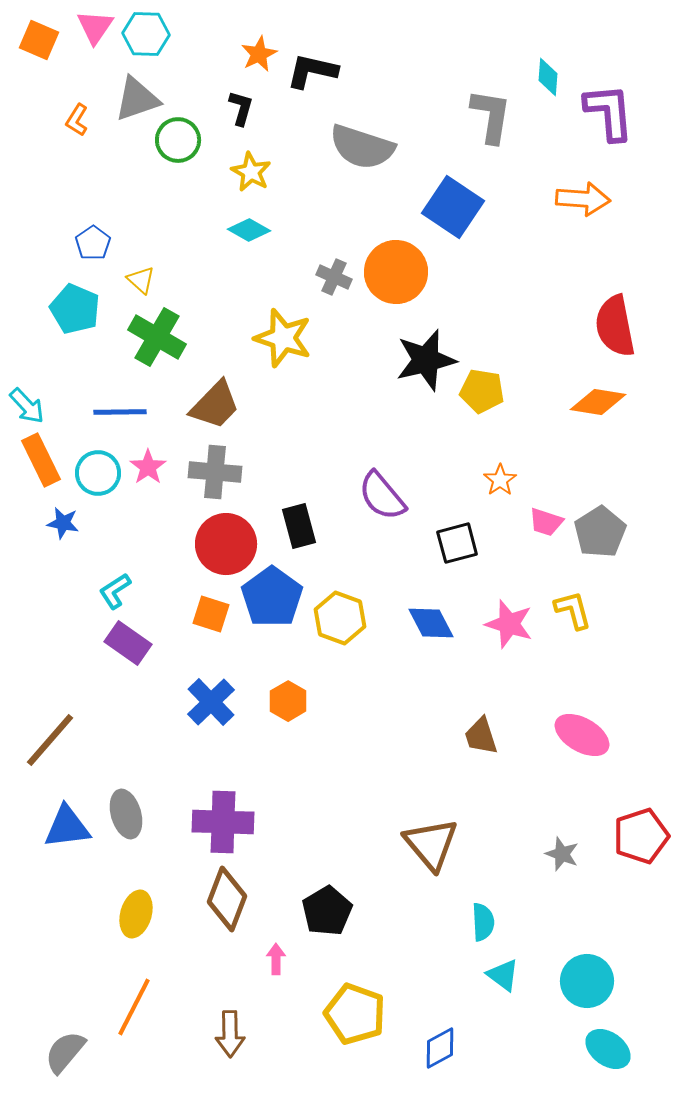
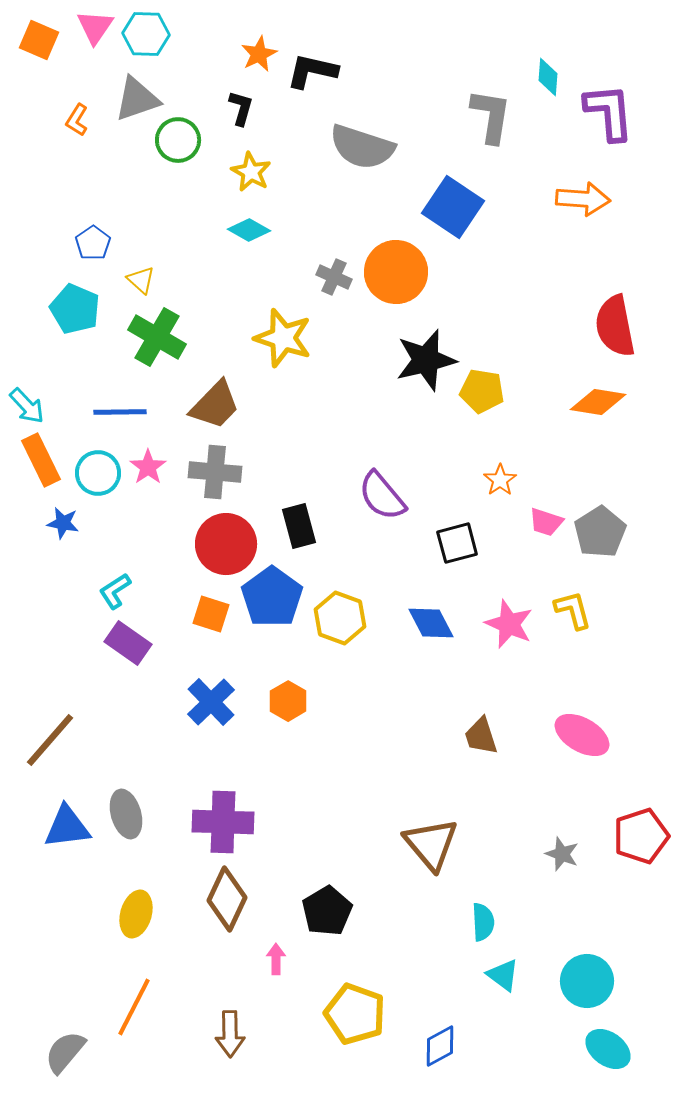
pink star at (509, 624): rotated 6 degrees clockwise
brown diamond at (227, 899): rotated 4 degrees clockwise
blue diamond at (440, 1048): moved 2 px up
